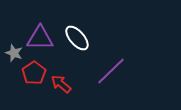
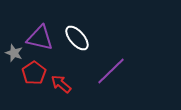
purple triangle: rotated 12 degrees clockwise
